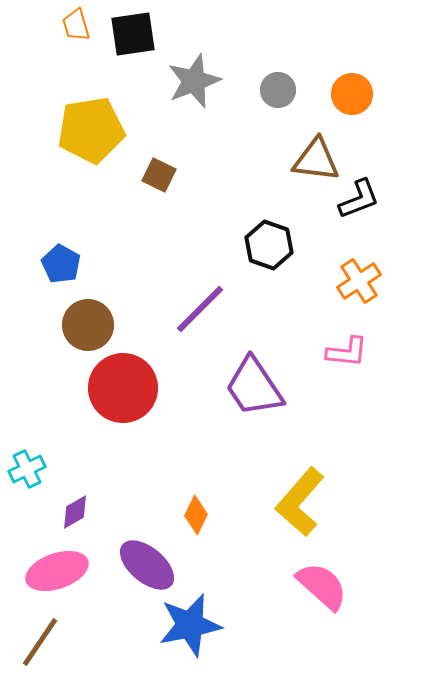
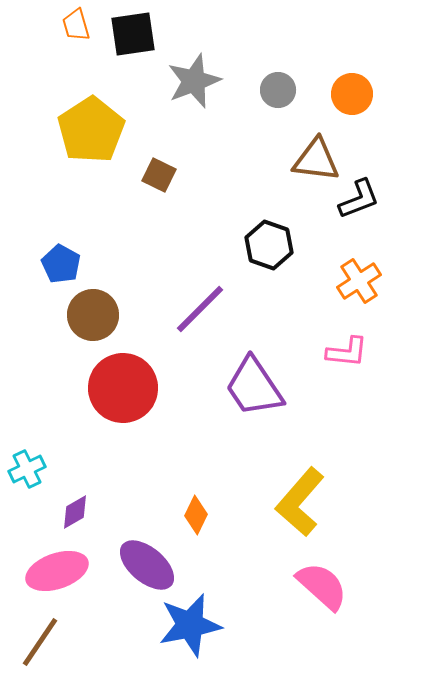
yellow pentagon: rotated 24 degrees counterclockwise
brown circle: moved 5 px right, 10 px up
